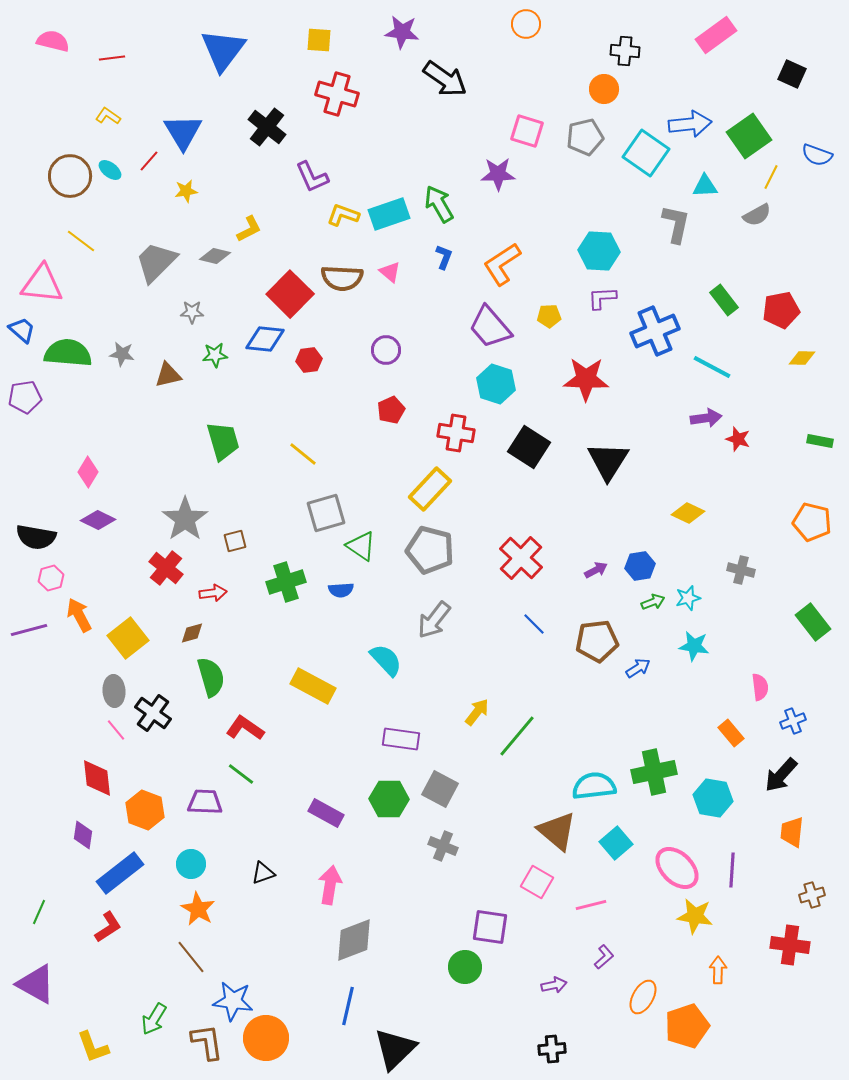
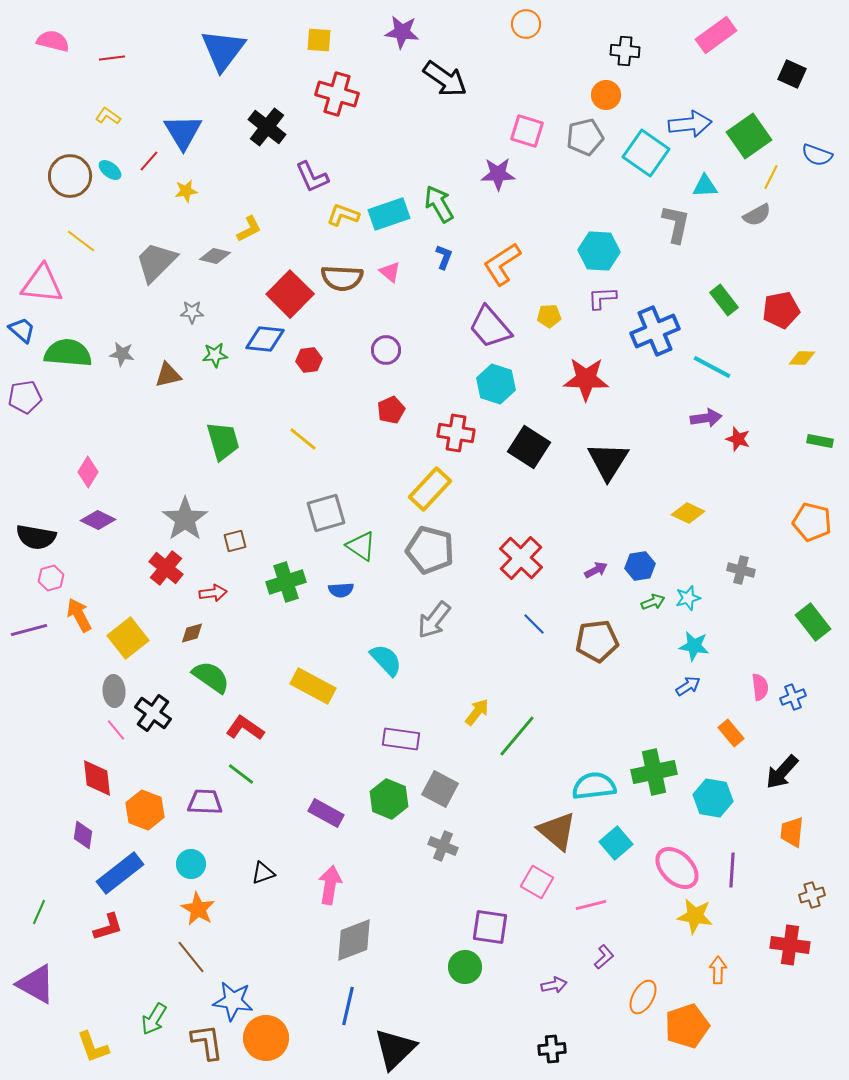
orange circle at (604, 89): moved 2 px right, 6 px down
yellow line at (303, 454): moved 15 px up
blue arrow at (638, 668): moved 50 px right, 18 px down
green semicircle at (211, 677): rotated 39 degrees counterclockwise
blue cross at (793, 721): moved 24 px up
black arrow at (781, 775): moved 1 px right, 3 px up
green hexagon at (389, 799): rotated 21 degrees clockwise
red L-shape at (108, 927): rotated 16 degrees clockwise
